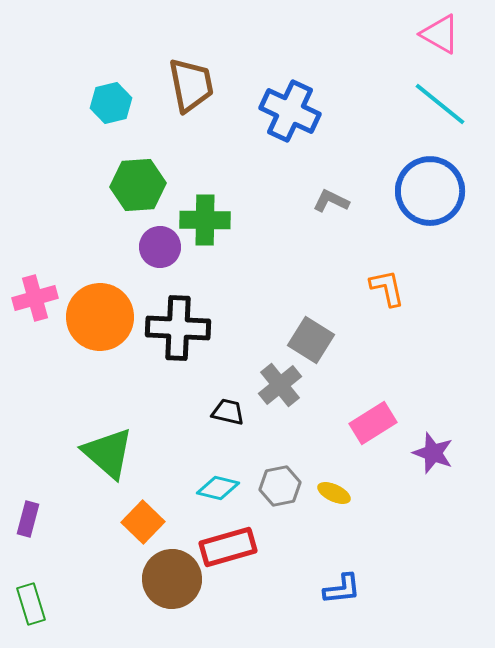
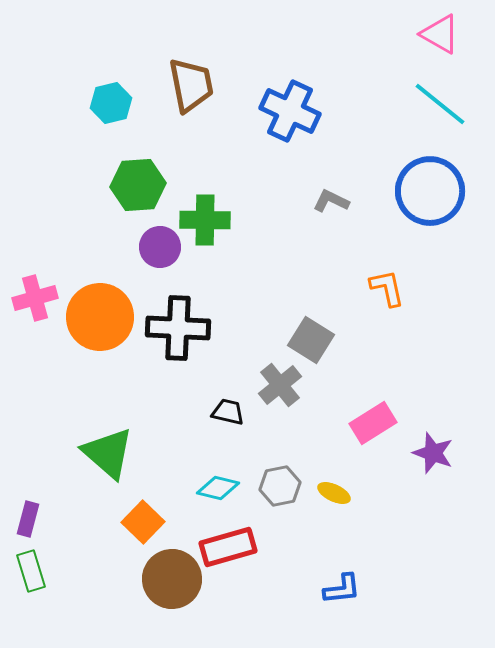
green rectangle: moved 33 px up
